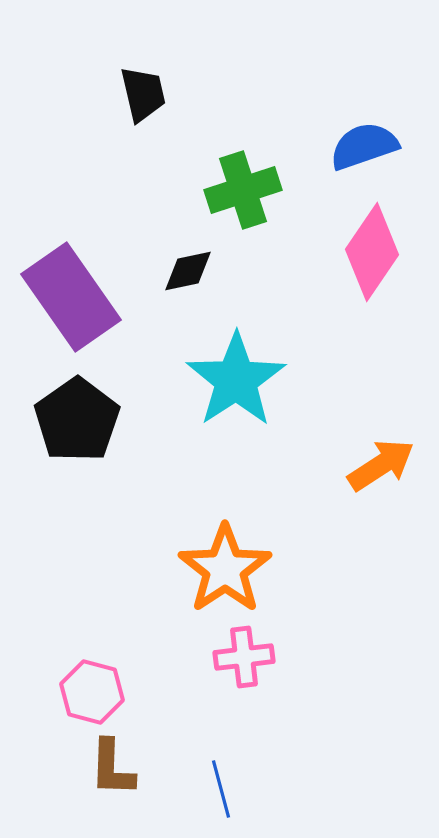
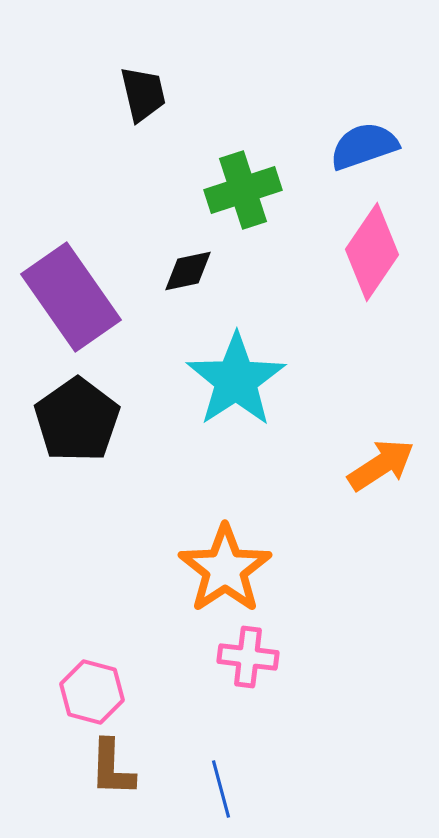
pink cross: moved 4 px right; rotated 14 degrees clockwise
